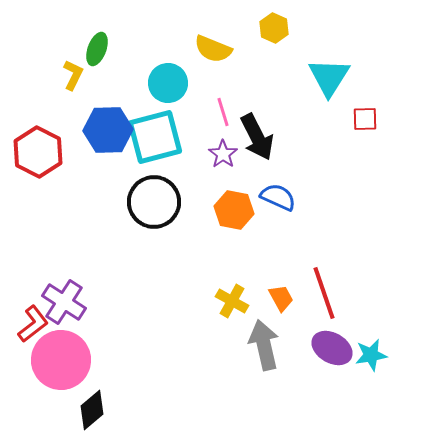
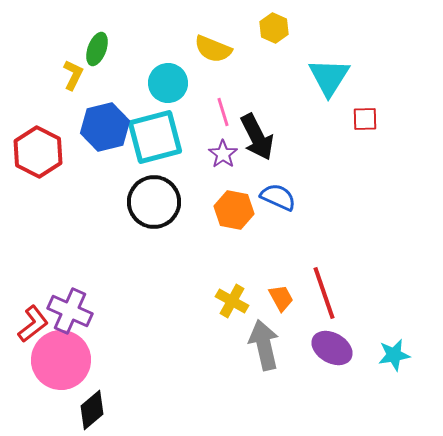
blue hexagon: moved 3 px left, 3 px up; rotated 12 degrees counterclockwise
purple cross: moved 6 px right, 9 px down; rotated 9 degrees counterclockwise
cyan star: moved 23 px right
